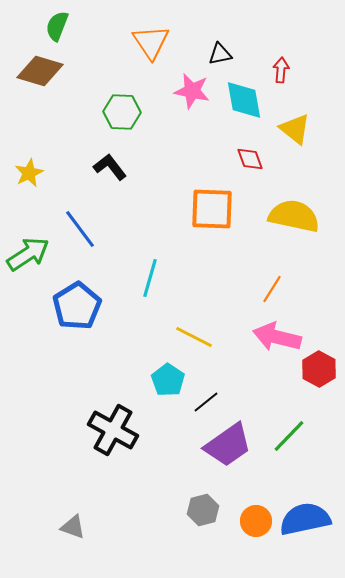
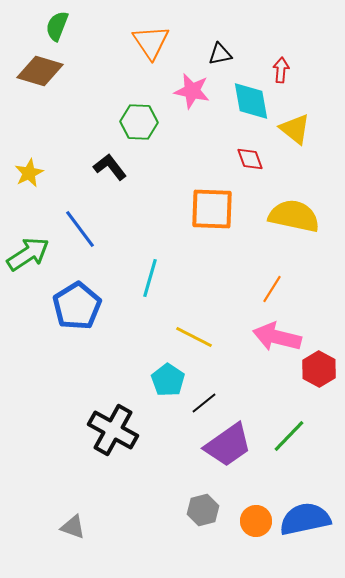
cyan diamond: moved 7 px right, 1 px down
green hexagon: moved 17 px right, 10 px down
black line: moved 2 px left, 1 px down
